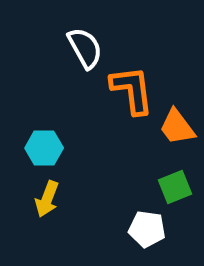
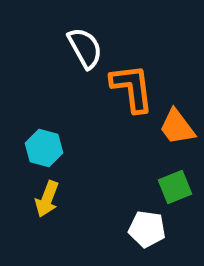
orange L-shape: moved 2 px up
cyan hexagon: rotated 15 degrees clockwise
